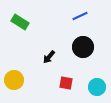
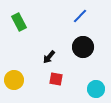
blue line: rotated 21 degrees counterclockwise
green rectangle: moved 1 px left; rotated 30 degrees clockwise
red square: moved 10 px left, 4 px up
cyan circle: moved 1 px left, 2 px down
